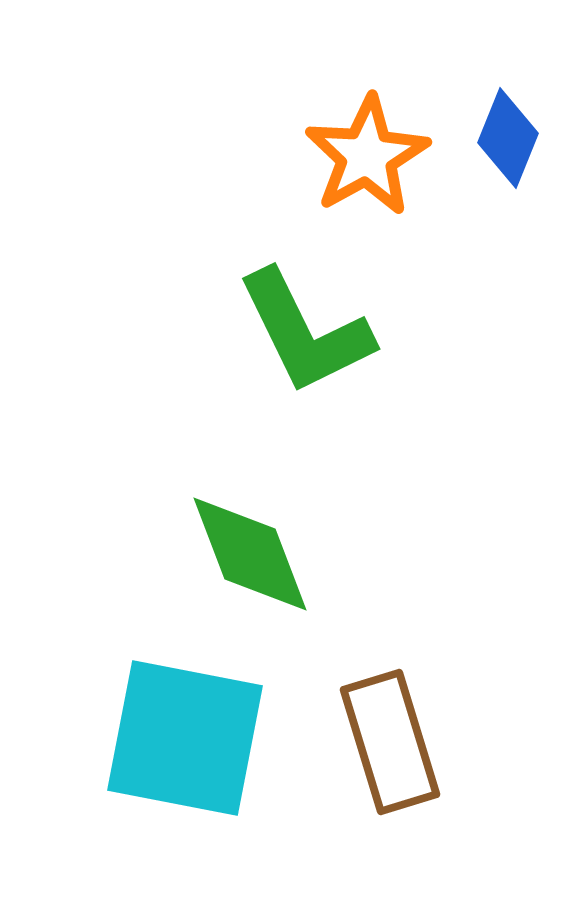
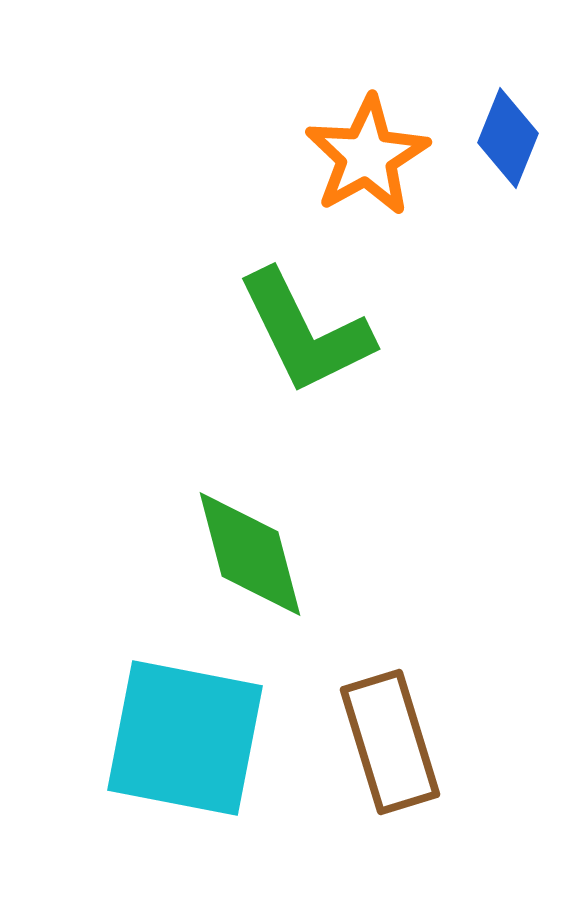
green diamond: rotated 6 degrees clockwise
